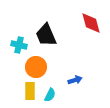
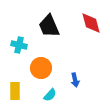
black trapezoid: moved 3 px right, 9 px up
orange circle: moved 5 px right, 1 px down
blue arrow: rotated 96 degrees clockwise
yellow rectangle: moved 15 px left
cyan semicircle: rotated 16 degrees clockwise
